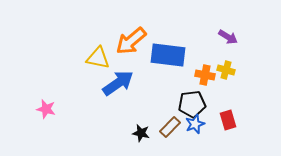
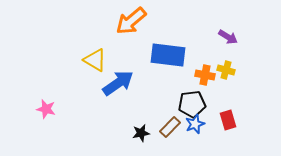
orange arrow: moved 20 px up
yellow triangle: moved 3 px left, 2 px down; rotated 20 degrees clockwise
black star: rotated 24 degrees counterclockwise
